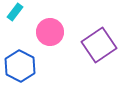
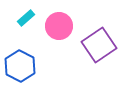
cyan rectangle: moved 11 px right, 6 px down; rotated 12 degrees clockwise
pink circle: moved 9 px right, 6 px up
